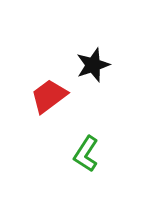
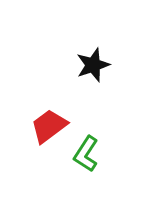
red trapezoid: moved 30 px down
